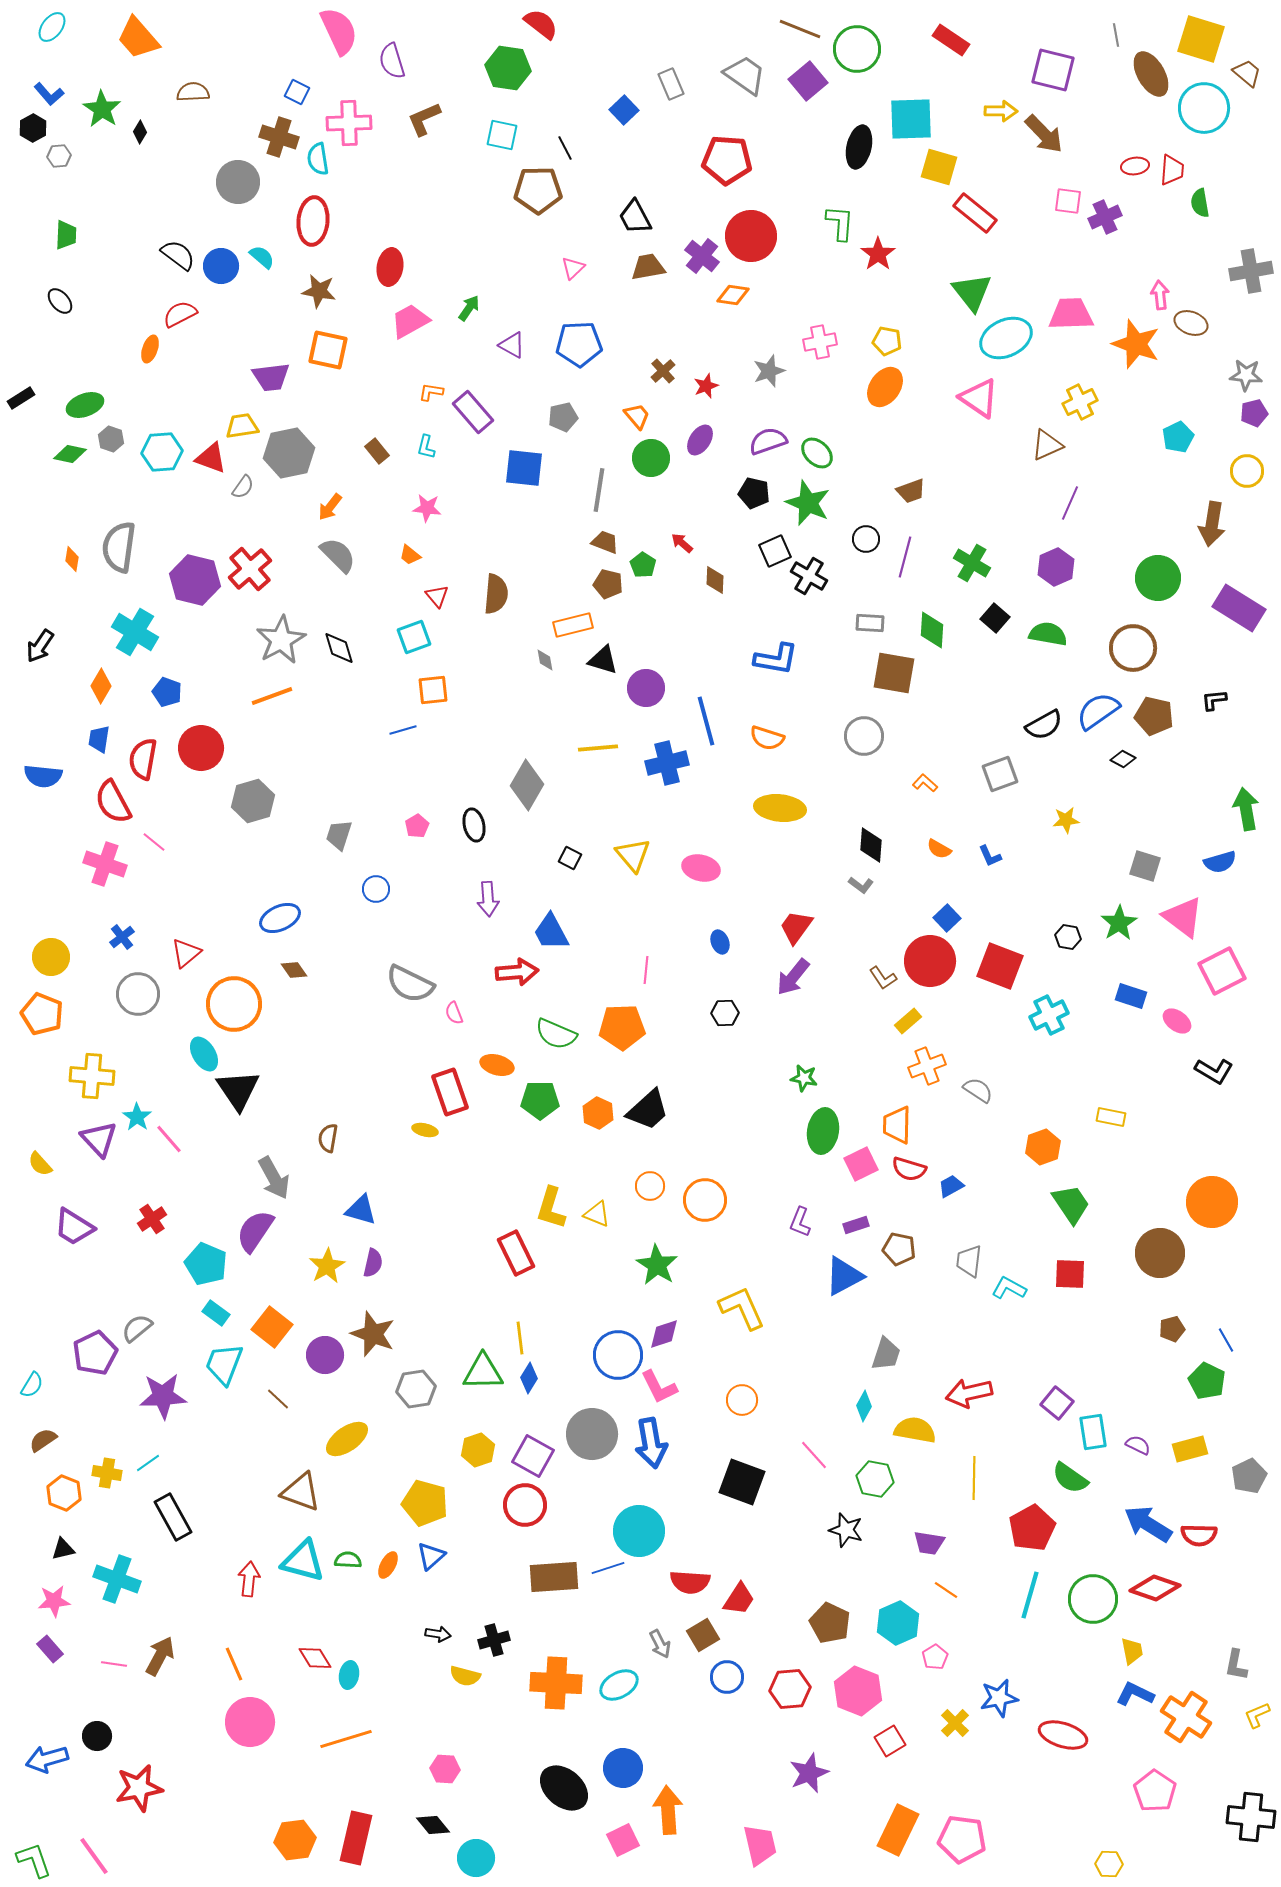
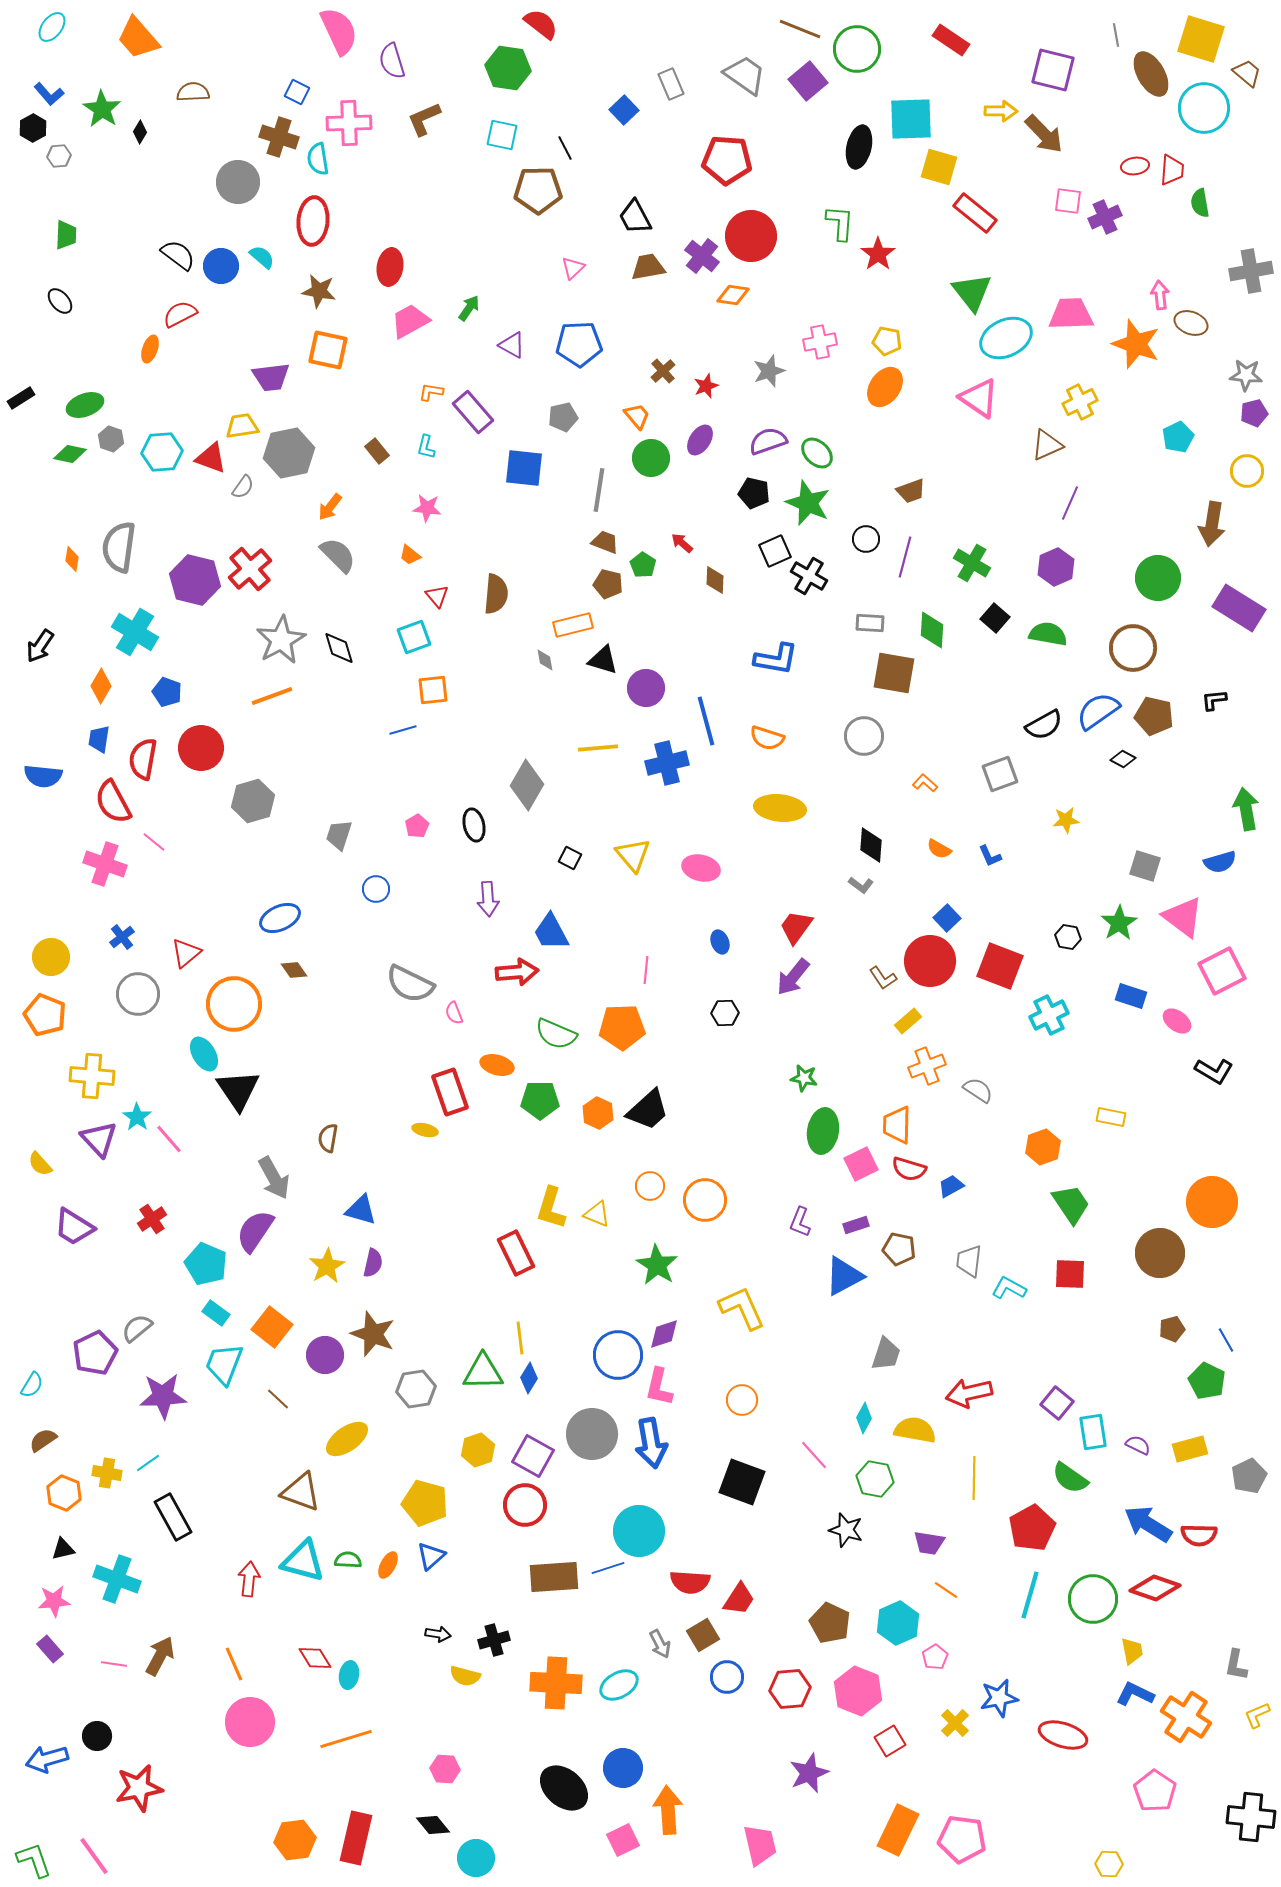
orange pentagon at (42, 1014): moved 3 px right, 1 px down
pink L-shape at (659, 1387): rotated 39 degrees clockwise
cyan diamond at (864, 1406): moved 12 px down
